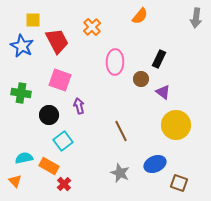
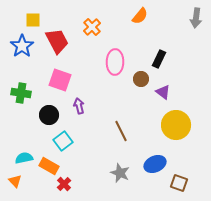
blue star: rotated 10 degrees clockwise
